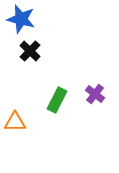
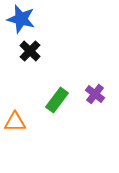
green rectangle: rotated 10 degrees clockwise
